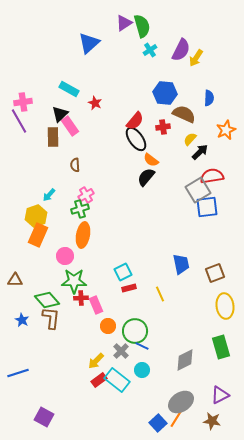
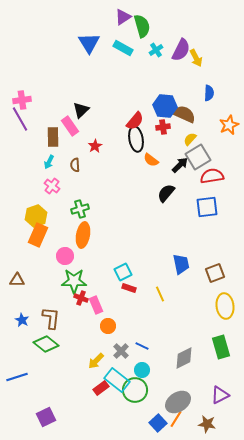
purple triangle at (124, 23): moved 1 px left, 6 px up
blue triangle at (89, 43): rotated 20 degrees counterclockwise
cyan cross at (150, 50): moved 6 px right
yellow arrow at (196, 58): rotated 60 degrees counterclockwise
cyan rectangle at (69, 89): moved 54 px right, 41 px up
blue hexagon at (165, 93): moved 13 px down
blue semicircle at (209, 98): moved 5 px up
pink cross at (23, 102): moved 1 px left, 2 px up
red star at (95, 103): moved 43 px down; rotated 16 degrees clockwise
black triangle at (60, 114): moved 21 px right, 4 px up
purple line at (19, 121): moved 1 px right, 2 px up
orange star at (226, 130): moved 3 px right, 5 px up
black ellipse at (136, 139): rotated 25 degrees clockwise
black arrow at (200, 152): moved 20 px left, 13 px down
black semicircle at (146, 177): moved 20 px right, 16 px down
gray square at (198, 190): moved 33 px up
cyan arrow at (49, 195): moved 33 px up; rotated 16 degrees counterclockwise
pink cross at (86, 195): moved 34 px left, 9 px up; rotated 21 degrees counterclockwise
brown triangle at (15, 280): moved 2 px right
red rectangle at (129, 288): rotated 32 degrees clockwise
red cross at (81, 298): rotated 24 degrees clockwise
green diamond at (47, 300): moved 1 px left, 44 px down; rotated 10 degrees counterclockwise
green circle at (135, 331): moved 59 px down
gray diamond at (185, 360): moved 1 px left, 2 px up
blue line at (18, 373): moved 1 px left, 4 px down
red rectangle at (99, 380): moved 2 px right, 8 px down
gray ellipse at (181, 402): moved 3 px left
purple square at (44, 417): moved 2 px right; rotated 36 degrees clockwise
brown star at (212, 421): moved 5 px left, 3 px down
